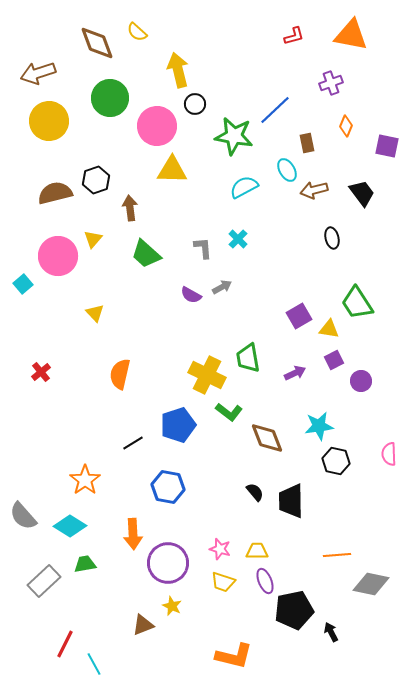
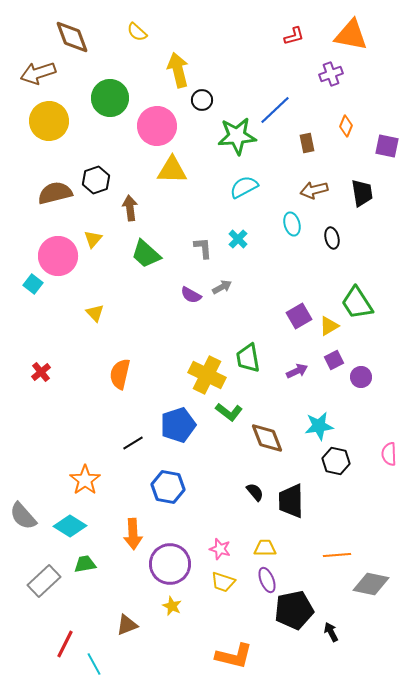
brown diamond at (97, 43): moved 25 px left, 6 px up
purple cross at (331, 83): moved 9 px up
black circle at (195, 104): moved 7 px right, 4 px up
green star at (234, 136): moved 3 px right; rotated 15 degrees counterclockwise
cyan ellipse at (287, 170): moved 5 px right, 54 px down; rotated 15 degrees clockwise
black trapezoid at (362, 193): rotated 28 degrees clockwise
cyan square at (23, 284): moved 10 px right; rotated 12 degrees counterclockwise
yellow triangle at (329, 329): moved 3 px up; rotated 40 degrees counterclockwise
purple arrow at (295, 373): moved 2 px right, 2 px up
purple circle at (361, 381): moved 4 px up
yellow trapezoid at (257, 551): moved 8 px right, 3 px up
purple circle at (168, 563): moved 2 px right, 1 px down
purple ellipse at (265, 581): moved 2 px right, 1 px up
brown triangle at (143, 625): moved 16 px left
